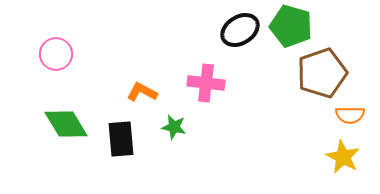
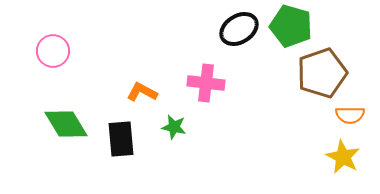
black ellipse: moved 1 px left, 1 px up
pink circle: moved 3 px left, 3 px up
